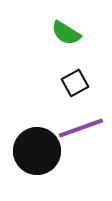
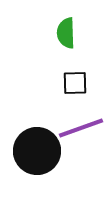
green semicircle: rotated 56 degrees clockwise
black square: rotated 28 degrees clockwise
